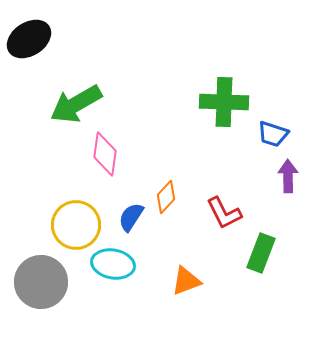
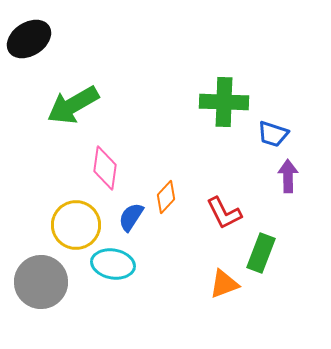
green arrow: moved 3 px left, 1 px down
pink diamond: moved 14 px down
orange triangle: moved 38 px right, 3 px down
